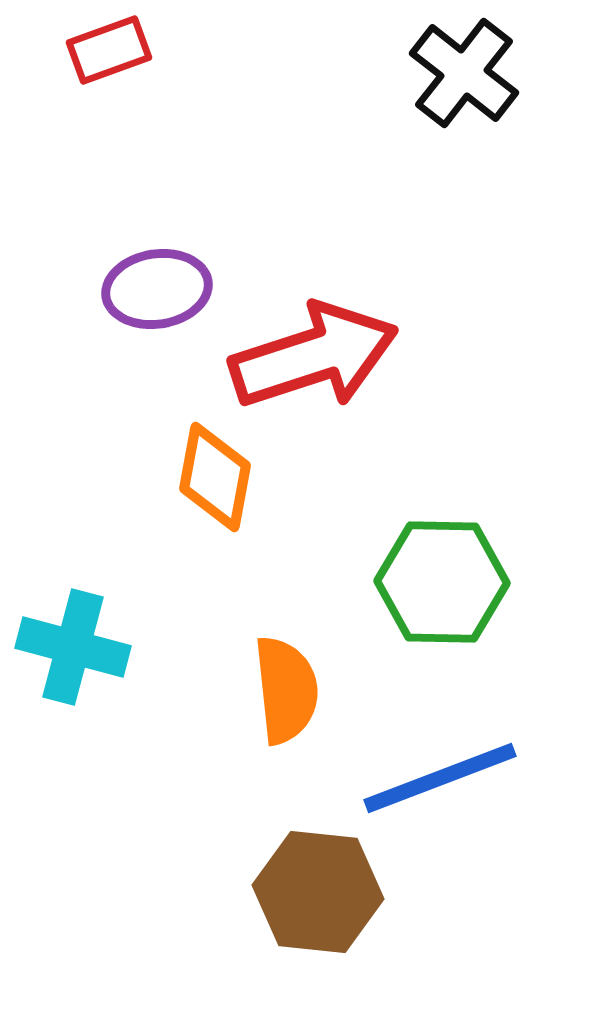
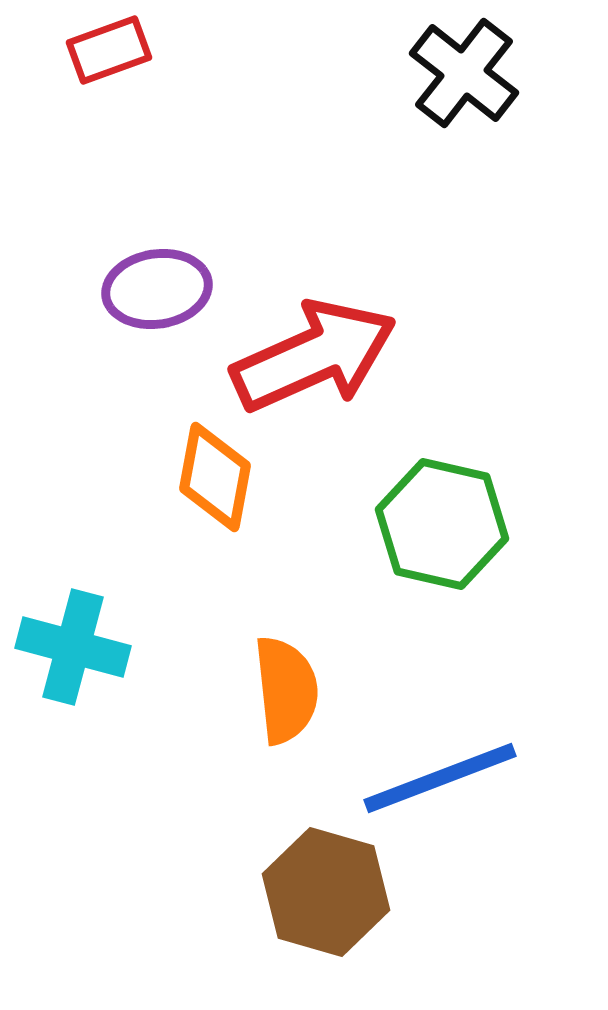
red arrow: rotated 6 degrees counterclockwise
green hexagon: moved 58 px up; rotated 12 degrees clockwise
brown hexagon: moved 8 px right; rotated 10 degrees clockwise
